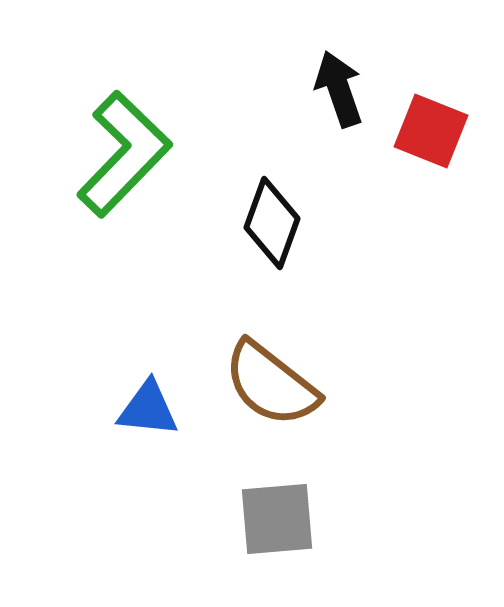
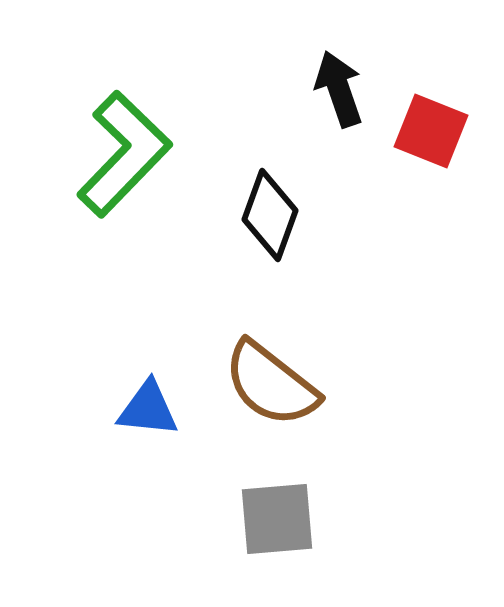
black diamond: moved 2 px left, 8 px up
